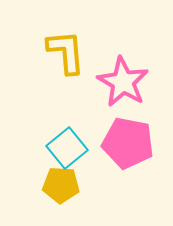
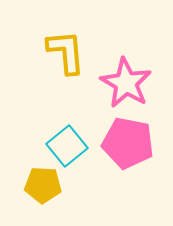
pink star: moved 3 px right, 1 px down
cyan square: moved 2 px up
yellow pentagon: moved 18 px left
